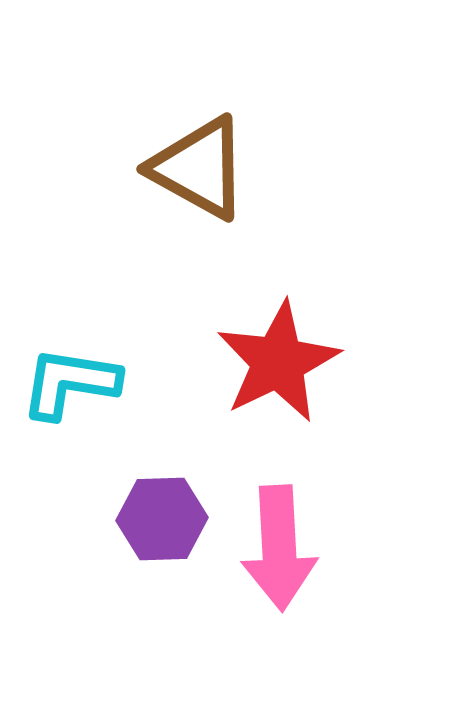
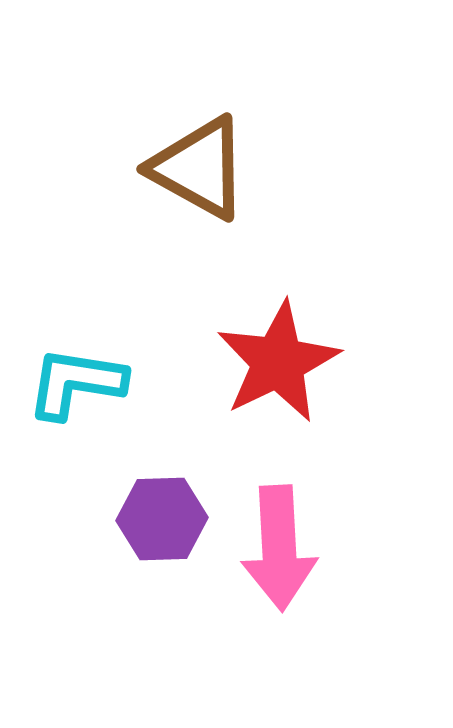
cyan L-shape: moved 6 px right
